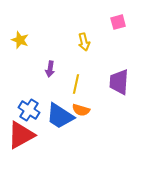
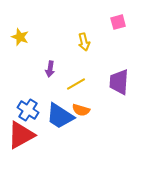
yellow star: moved 3 px up
yellow line: rotated 48 degrees clockwise
blue cross: moved 1 px left
